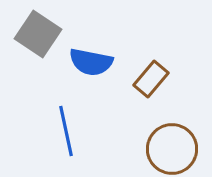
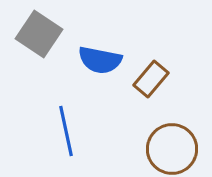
gray square: moved 1 px right
blue semicircle: moved 9 px right, 2 px up
